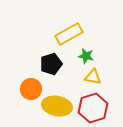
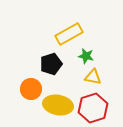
yellow ellipse: moved 1 px right, 1 px up
